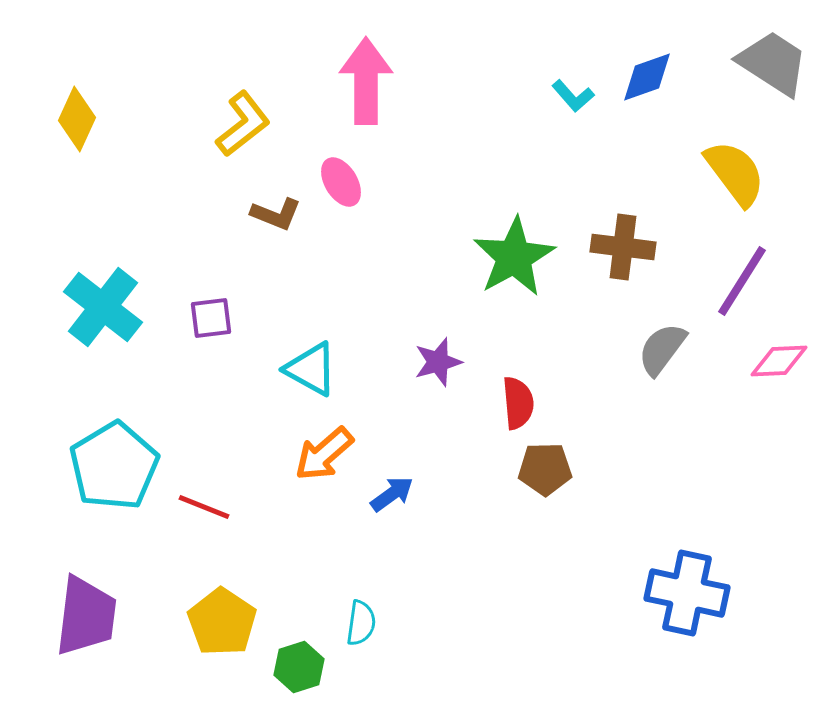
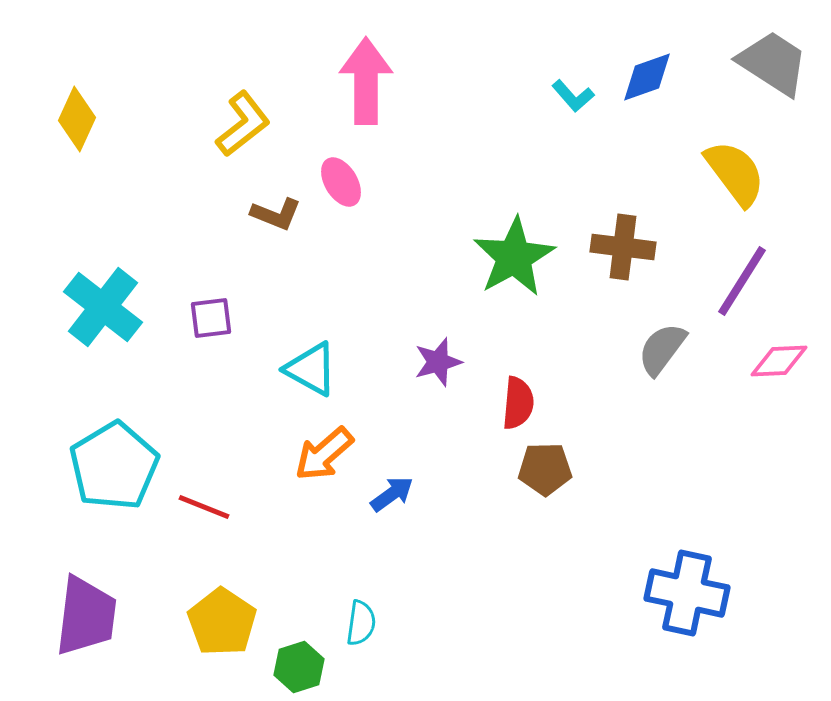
red semicircle: rotated 10 degrees clockwise
